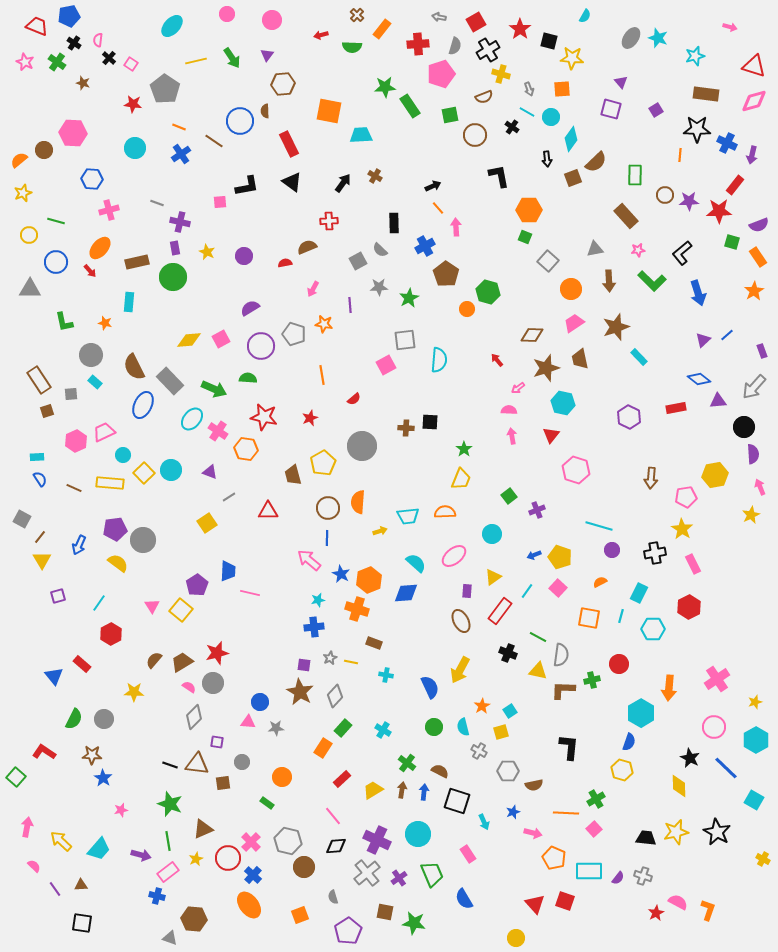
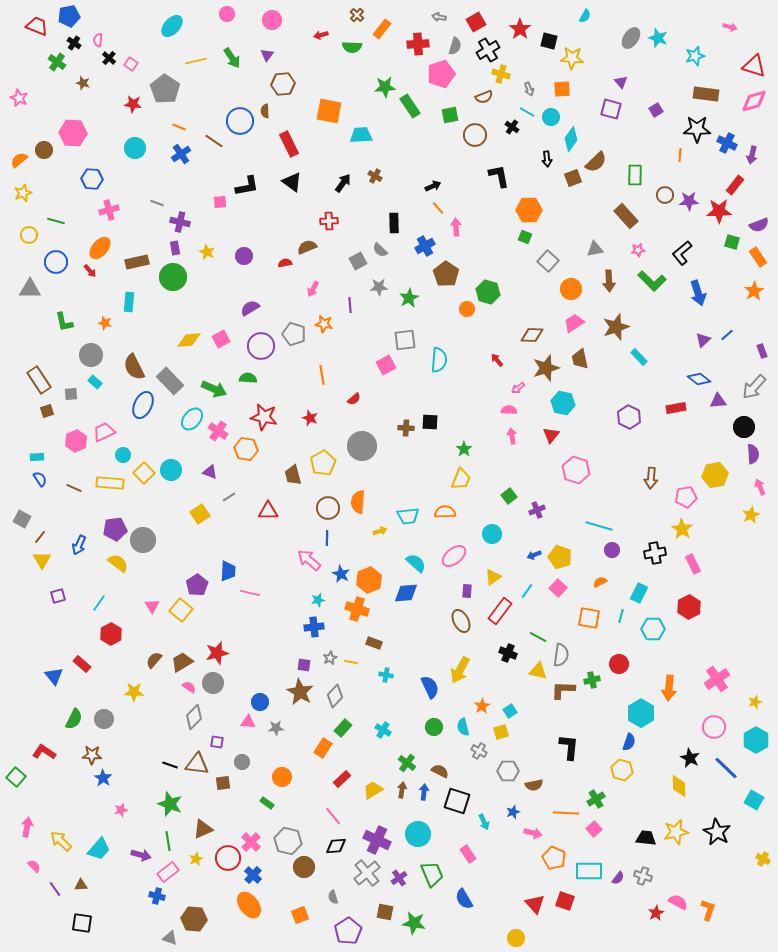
pink star at (25, 62): moved 6 px left, 36 px down
red star at (310, 418): rotated 28 degrees counterclockwise
yellow square at (207, 523): moved 7 px left, 9 px up
